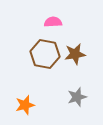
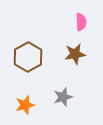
pink semicircle: moved 28 px right; rotated 90 degrees clockwise
brown hexagon: moved 17 px left, 3 px down; rotated 20 degrees clockwise
gray star: moved 14 px left
